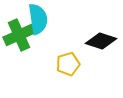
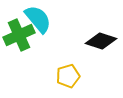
cyan semicircle: rotated 32 degrees counterclockwise
yellow pentagon: moved 12 px down
